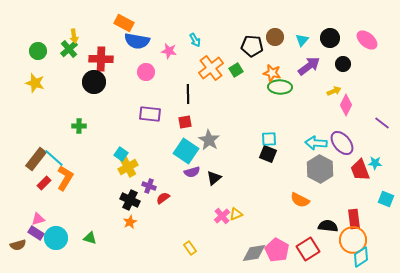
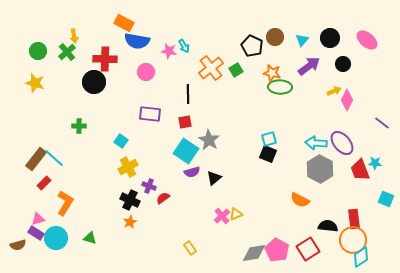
cyan arrow at (195, 40): moved 11 px left, 6 px down
black pentagon at (252, 46): rotated 20 degrees clockwise
green cross at (69, 49): moved 2 px left, 3 px down
red cross at (101, 59): moved 4 px right
pink diamond at (346, 105): moved 1 px right, 5 px up
cyan square at (269, 139): rotated 14 degrees counterclockwise
cyan square at (121, 154): moved 13 px up
orange L-shape at (65, 178): moved 25 px down
